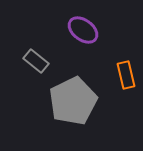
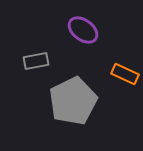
gray rectangle: rotated 50 degrees counterclockwise
orange rectangle: moved 1 px left, 1 px up; rotated 52 degrees counterclockwise
